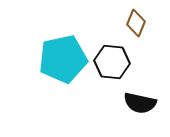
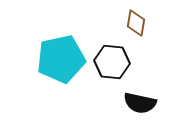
brown diamond: rotated 12 degrees counterclockwise
cyan pentagon: moved 2 px left
